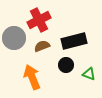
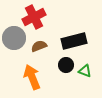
red cross: moved 5 px left, 3 px up
brown semicircle: moved 3 px left
green triangle: moved 4 px left, 3 px up
